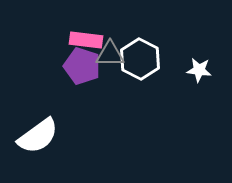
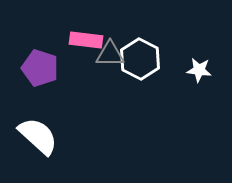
purple pentagon: moved 42 px left, 2 px down
white semicircle: rotated 102 degrees counterclockwise
